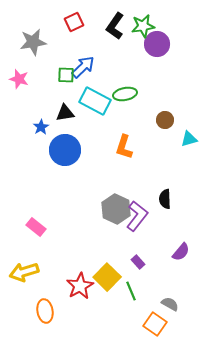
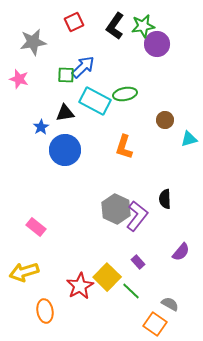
green line: rotated 24 degrees counterclockwise
